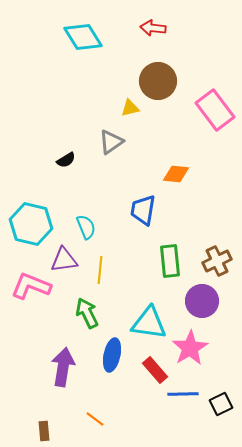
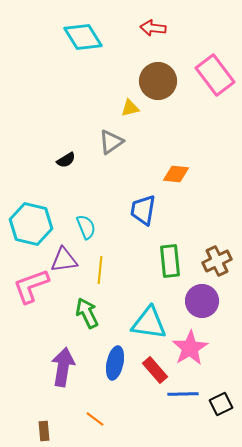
pink rectangle: moved 35 px up
pink L-shape: rotated 42 degrees counterclockwise
blue ellipse: moved 3 px right, 8 px down
